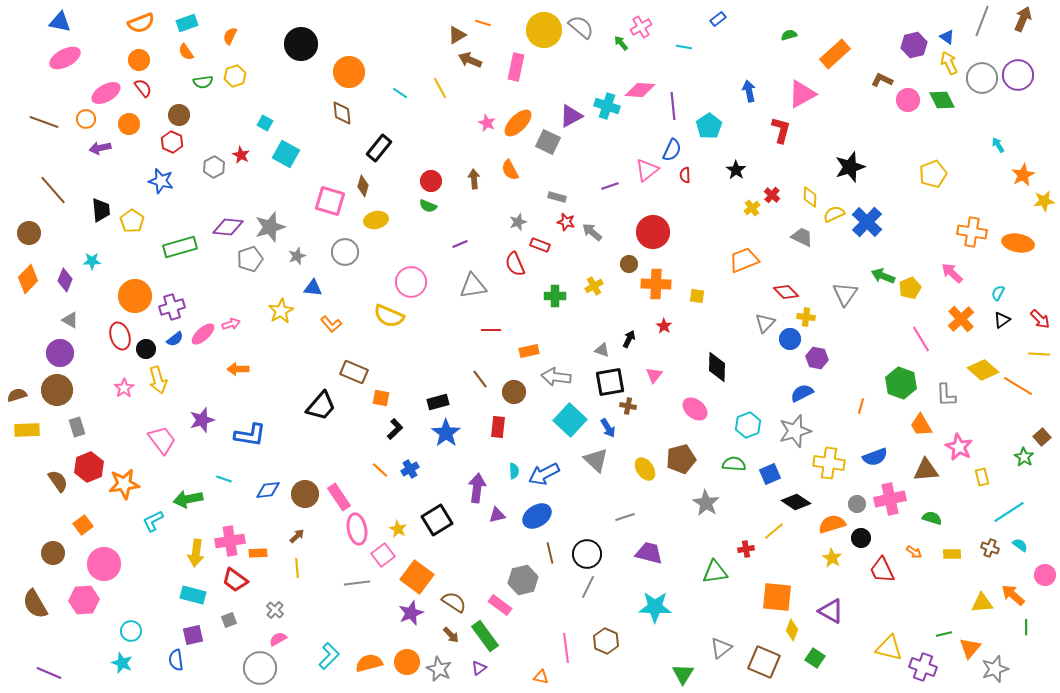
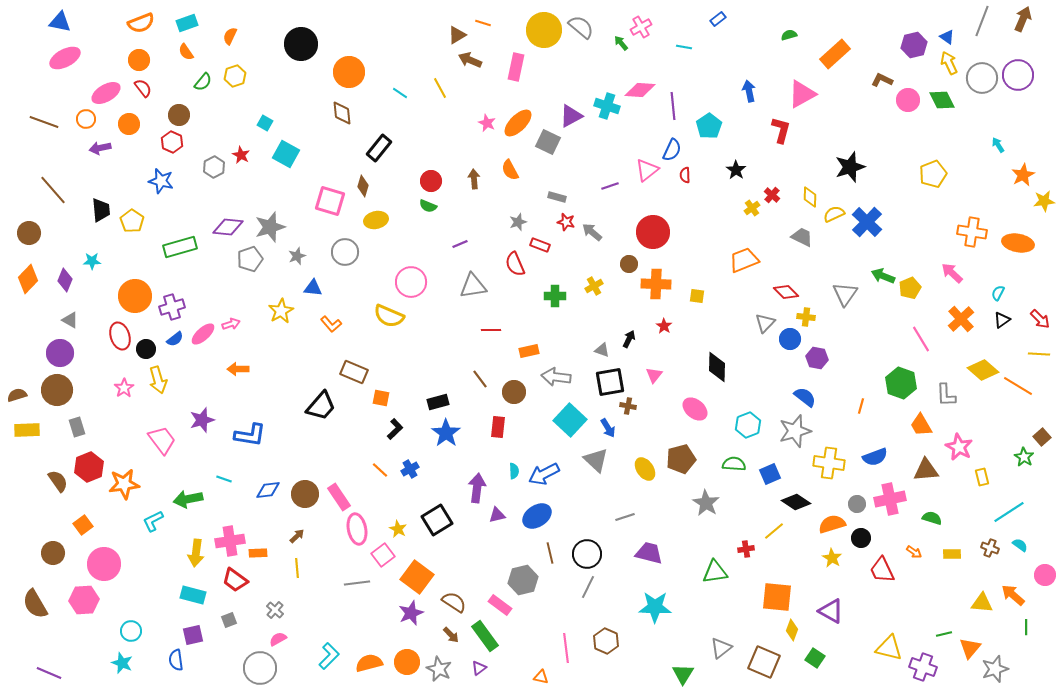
green semicircle at (203, 82): rotated 42 degrees counterclockwise
blue semicircle at (802, 393): moved 3 px right, 4 px down; rotated 65 degrees clockwise
yellow triangle at (982, 603): rotated 10 degrees clockwise
